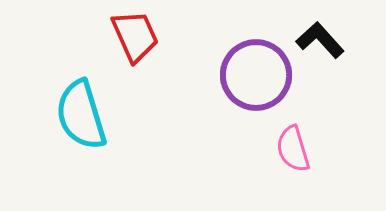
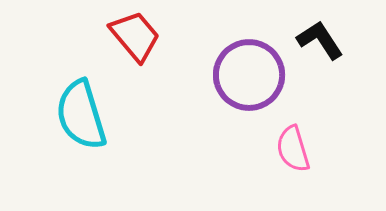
red trapezoid: rotated 16 degrees counterclockwise
black L-shape: rotated 9 degrees clockwise
purple circle: moved 7 px left
